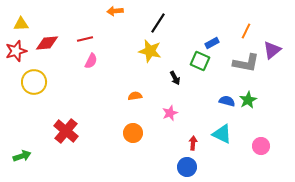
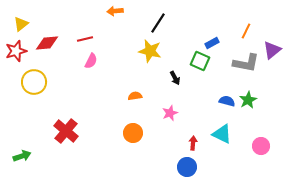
yellow triangle: rotated 35 degrees counterclockwise
